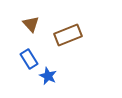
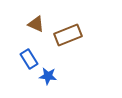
brown triangle: moved 5 px right; rotated 24 degrees counterclockwise
blue star: rotated 18 degrees counterclockwise
